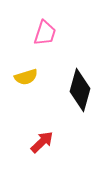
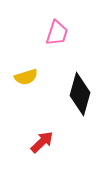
pink trapezoid: moved 12 px right
black diamond: moved 4 px down
